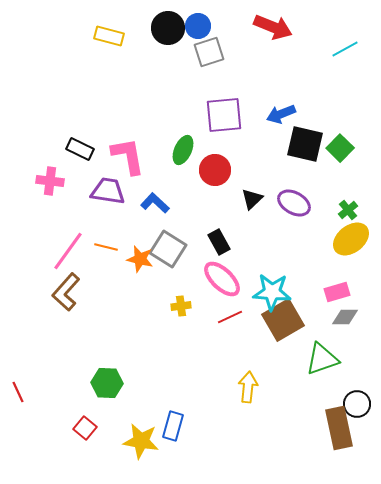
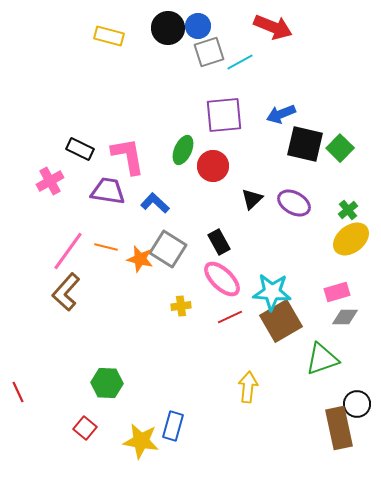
cyan line at (345, 49): moved 105 px left, 13 px down
red circle at (215, 170): moved 2 px left, 4 px up
pink cross at (50, 181): rotated 36 degrees counterclockwise
brown square at (283, 320): moved 2 px left, 1 px down
